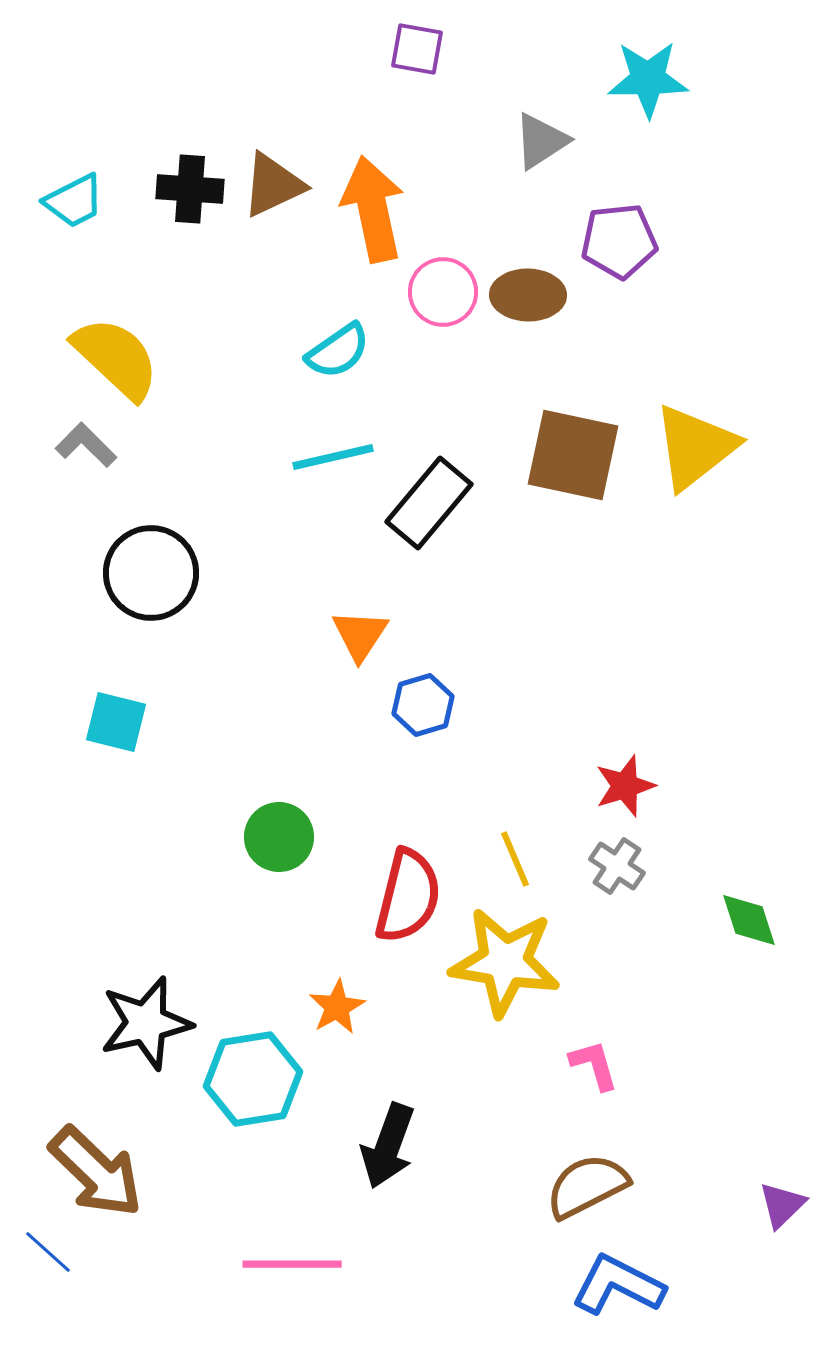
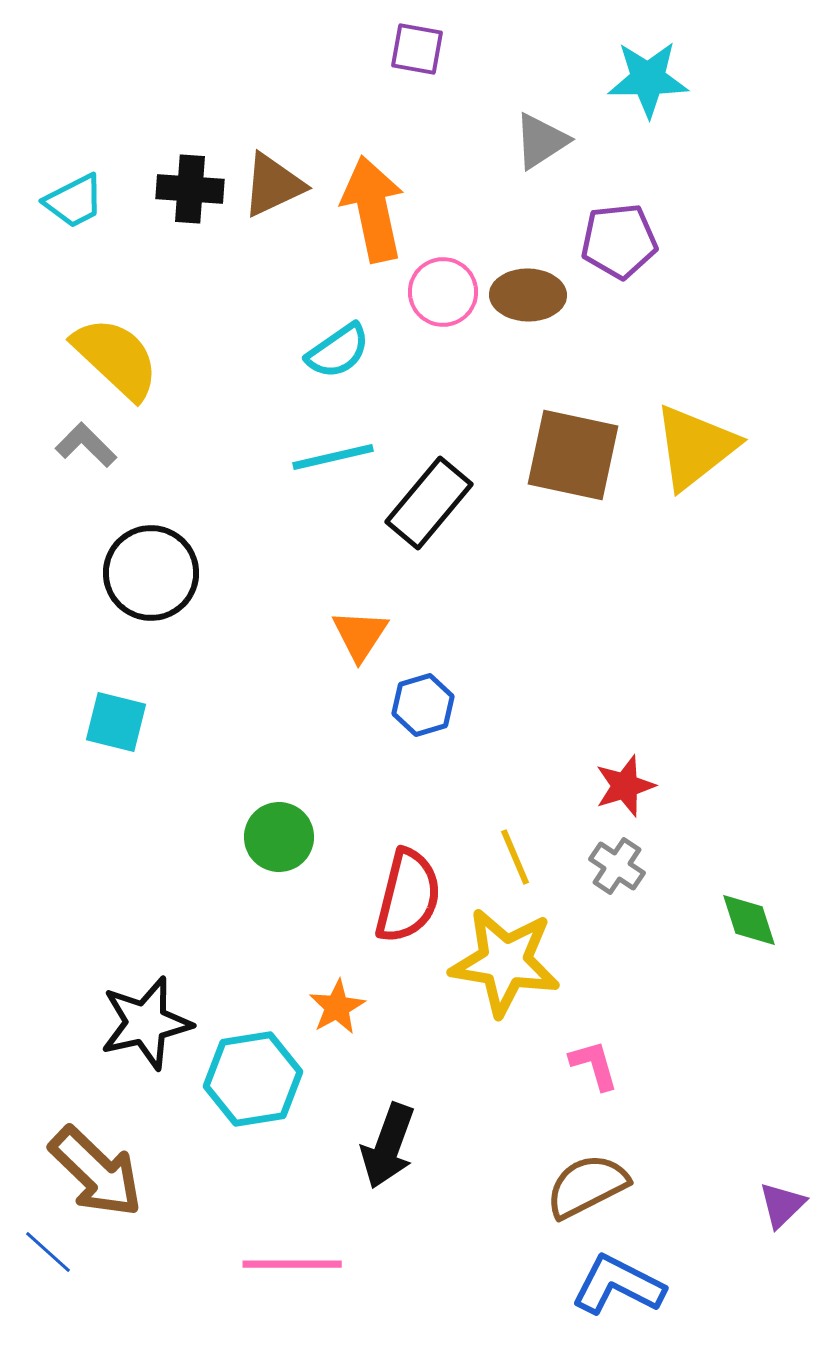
yellow line: moved 2 px up
